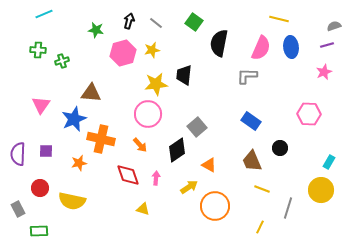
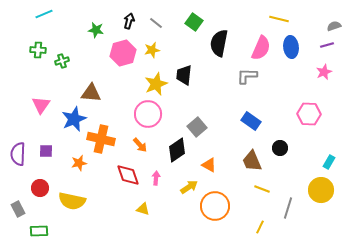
yellow star at (156, 84): rotated 15 degrees counterclockwise
